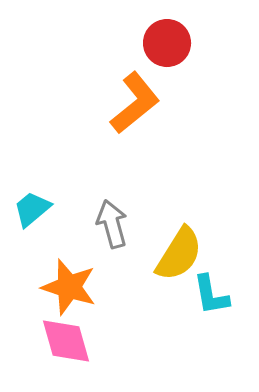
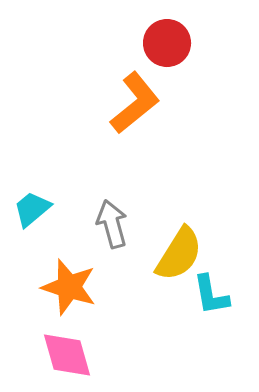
pink diamond: moved 1 px right, 14 px down
